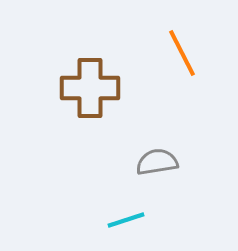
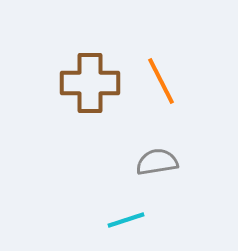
orange line: moved 21 px left, 28 px down
brown cross: moved 5 px up
